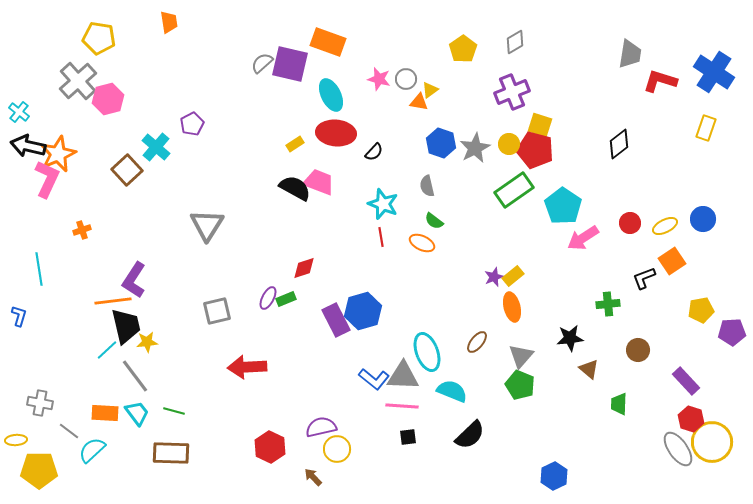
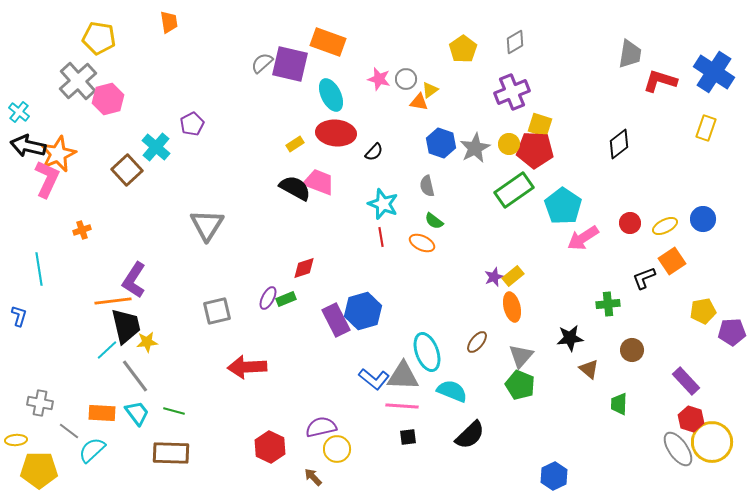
red pentagon at (535, 150): rotated 12 degrees counterclockwise
yellow pentagon at (701, 310): moved 2 px right, 1 px down
brown circle at (638, 350): moved 6 px left
orange rectangle at (105, 413): moved 3 px left
